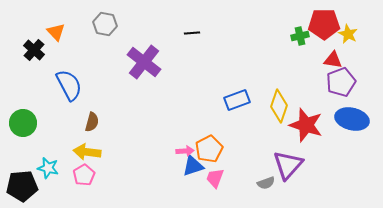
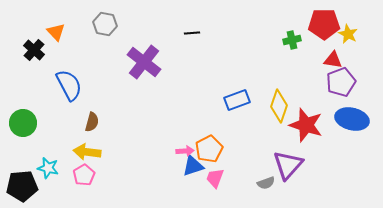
green cross: moved 8 px left, 4 px down
